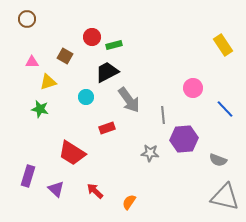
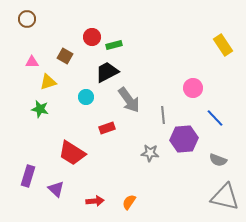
blue line: moved 10 px left, 9 px down
red arrow: moved 10 px down; rotated 132 degrees clockwise
